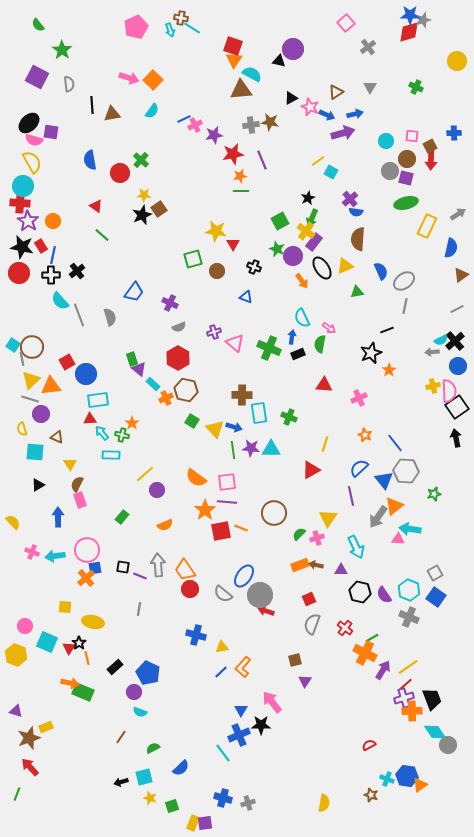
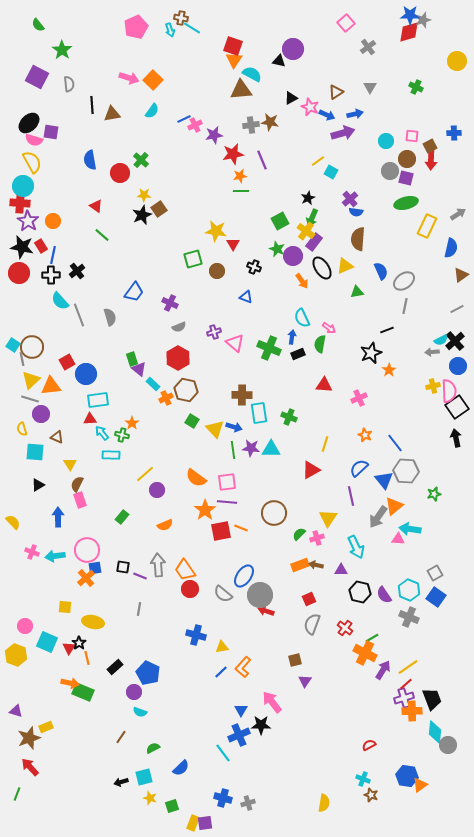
cyan diamond at (435, 732): rotated 40 degrees clockwise
cyan cross at (387, 779): moved 24 px left
